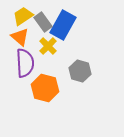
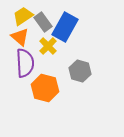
blue rectangle: moved 2 px right, 2 px down
